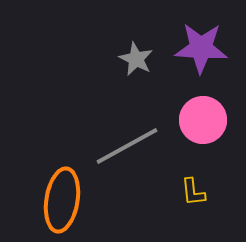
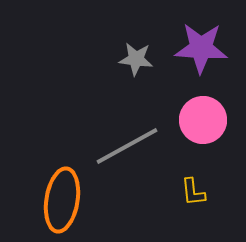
gray star: rotated 20 degrees counterclockwise
